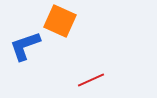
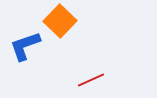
orange square: rotated 20 degrees clockwise
